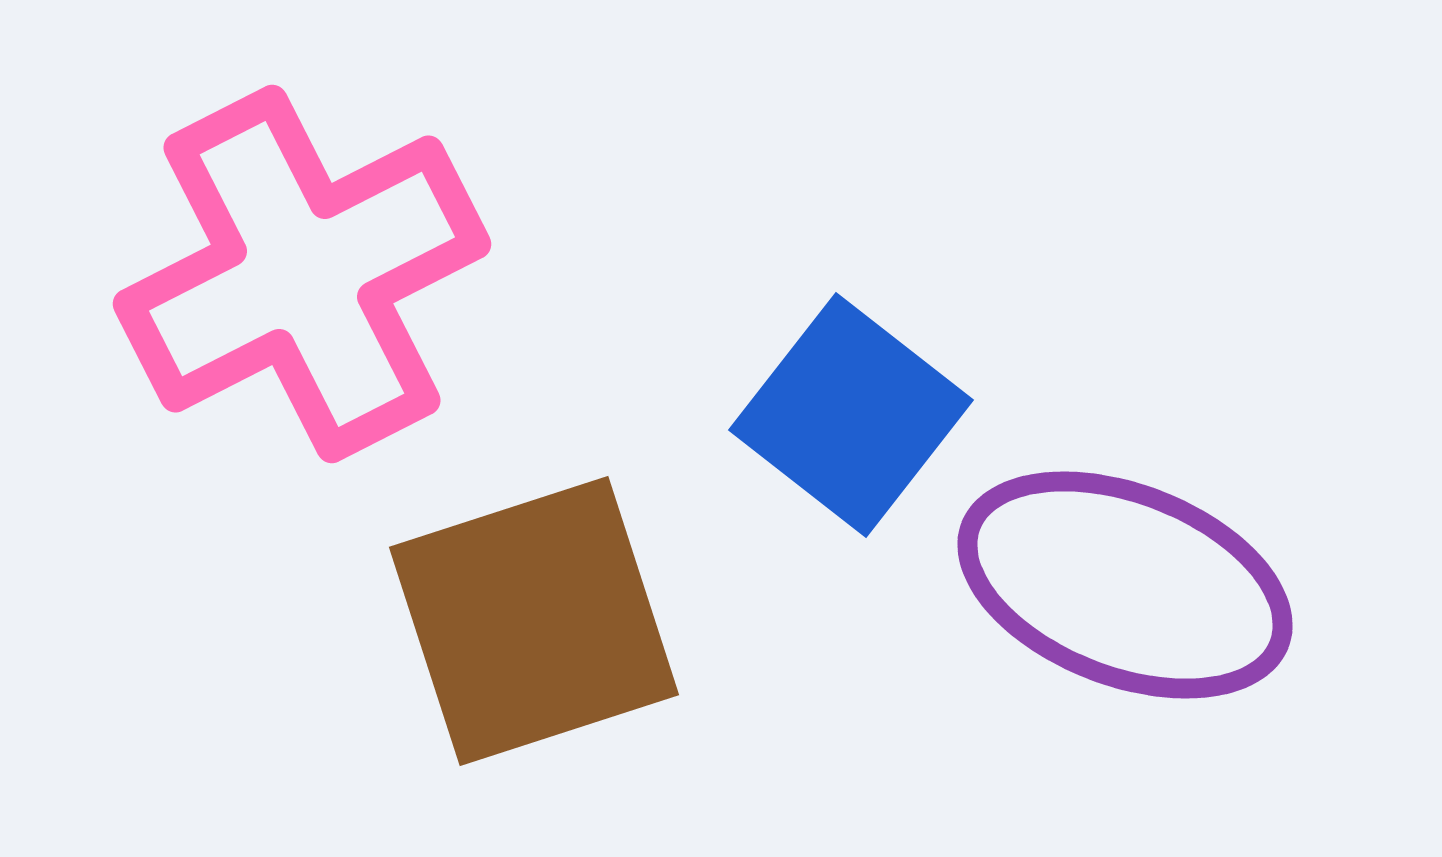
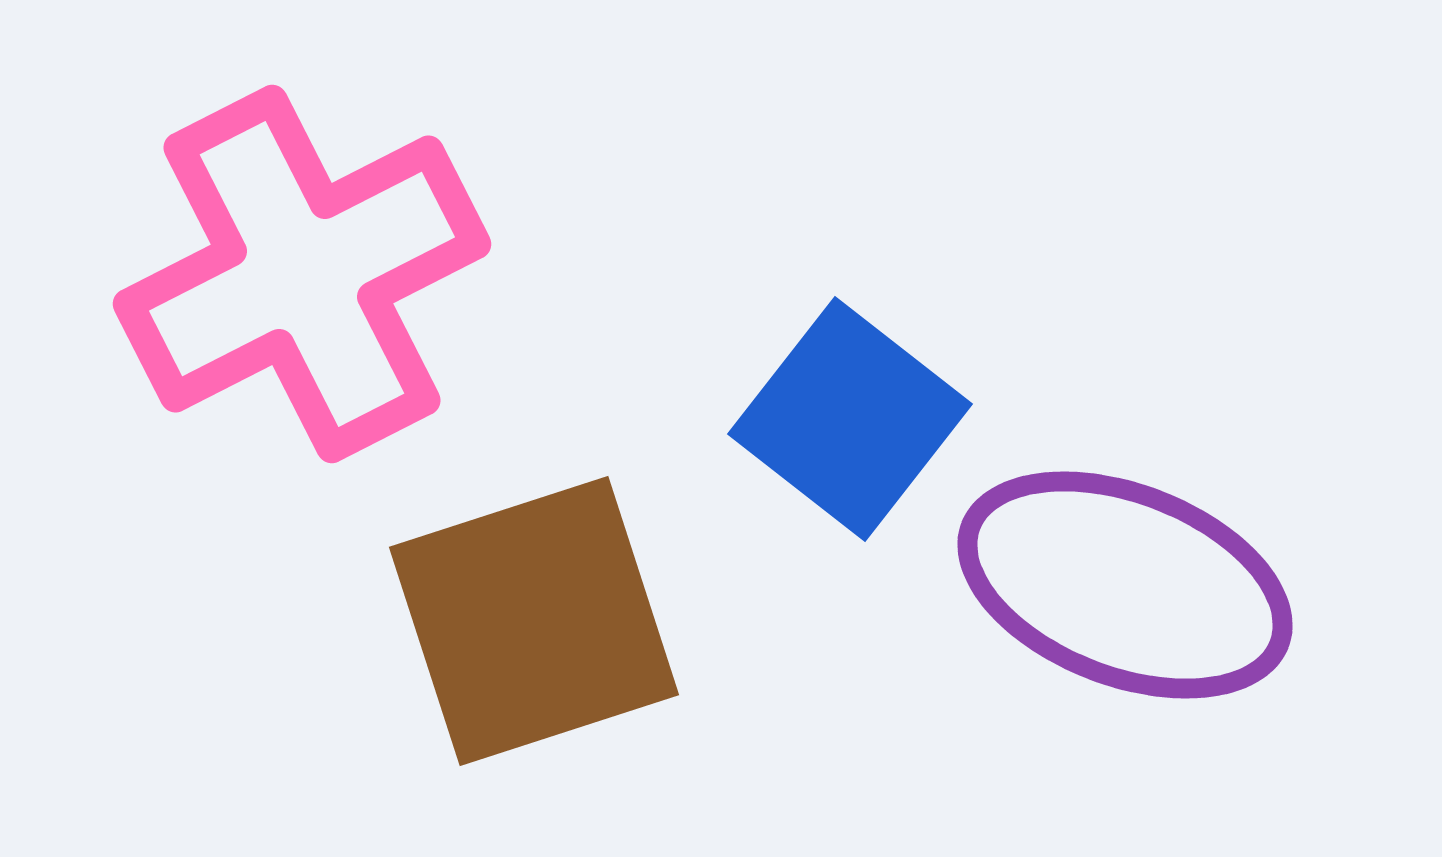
blue square: moved 1 px left, 4 px down
